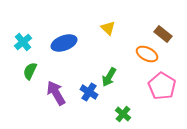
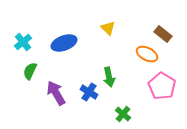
green arrow: rotated 42 degrees counterclockwise
